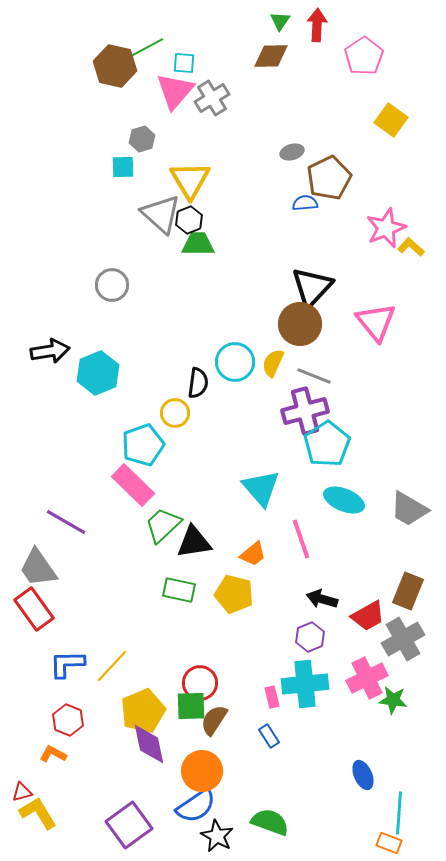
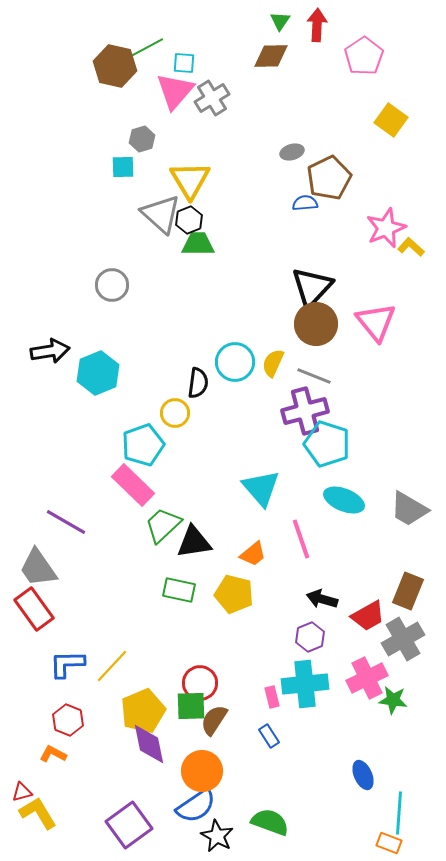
brown circle at (300, 324): moved 16 px right
cyan pentagon at (327, 444): rotated 21 degrees counterclockwise
